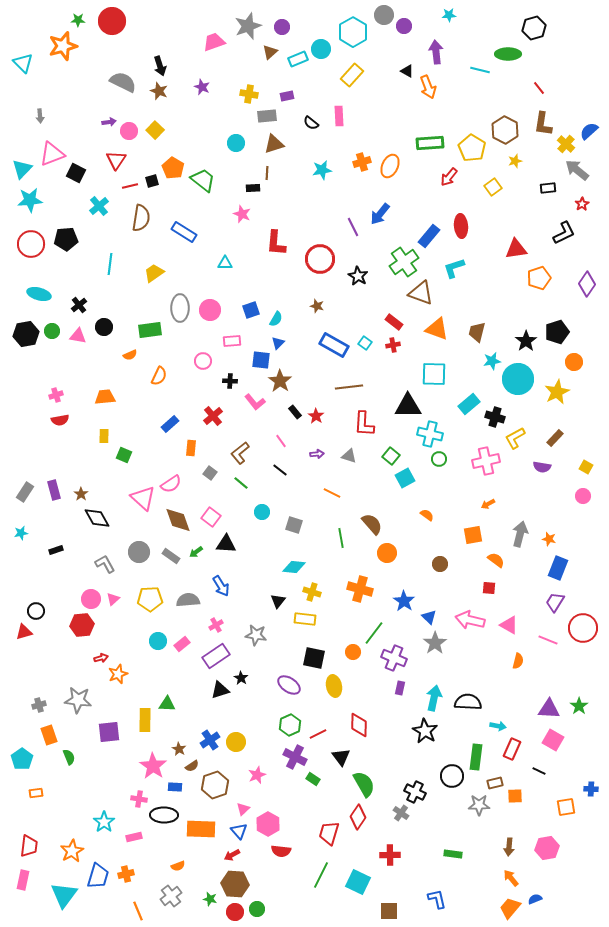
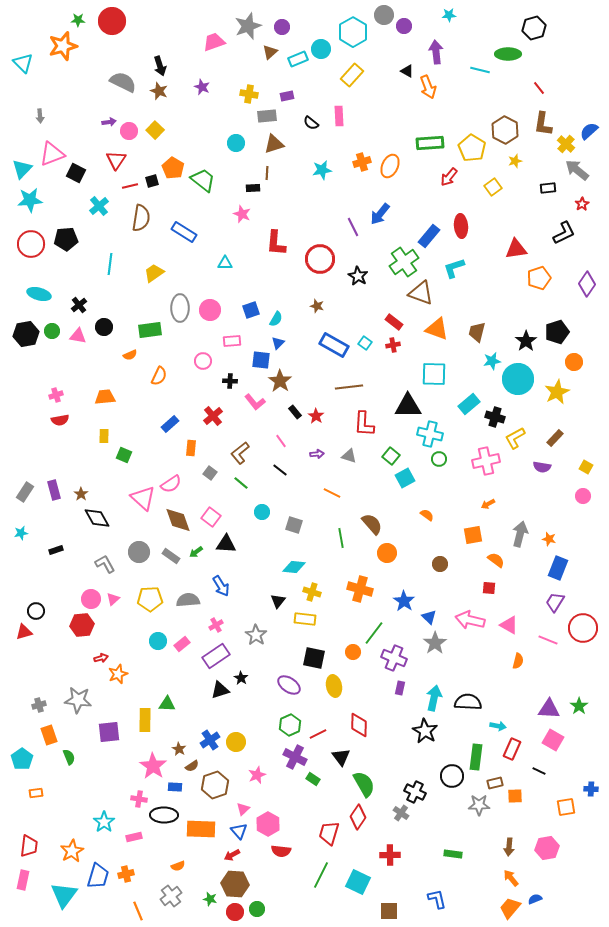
gray star at (256, 635): rotated 25 degrees clockwise
